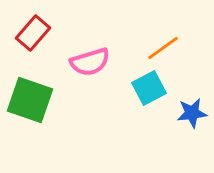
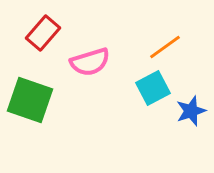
red rectangle: moved 10 px right
orange line: moved 2 px right, 1 px up
cyan square: moved 4 px right
blue star: moved 1 px left, 2 px up; rotated 12 degrees counterclockwise
